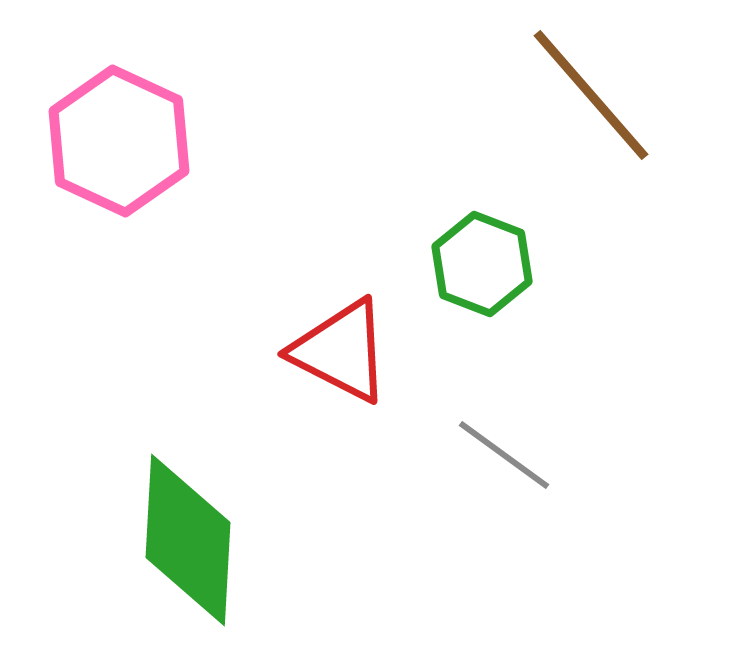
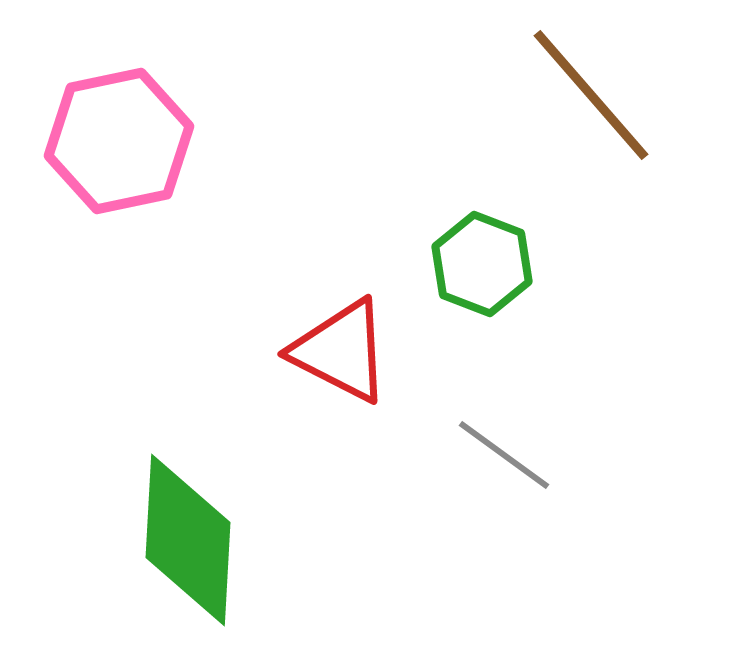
pink hexagon: rotated 23 degrees clockwise
